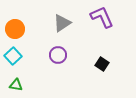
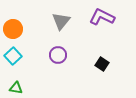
purple L-shape: rotated 40 degrees counterclockwise
gray triangle: moved 1 px left, 2 px up; rotated 18 degrees counterclockwise
orange circle: moved 2 px left
green triangle: moved 3 px down
